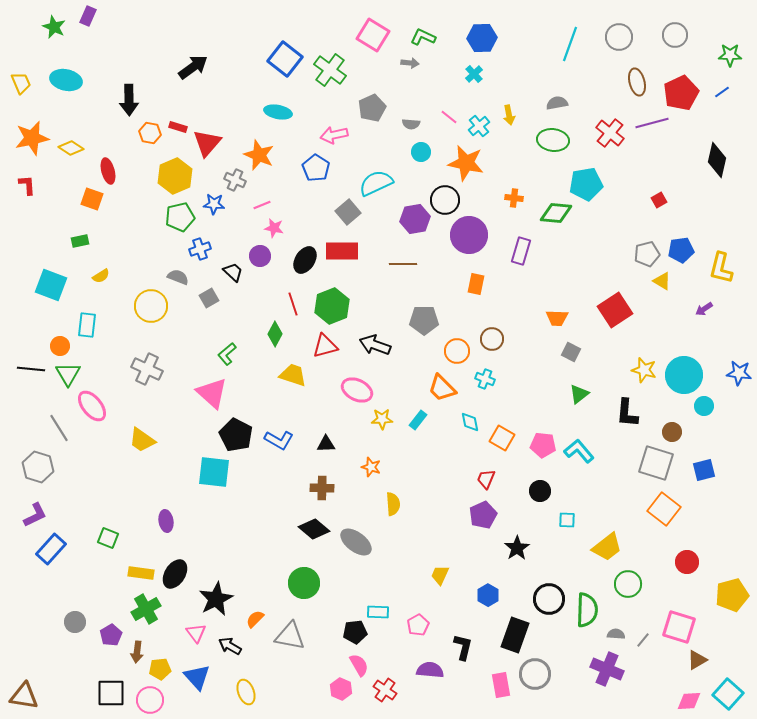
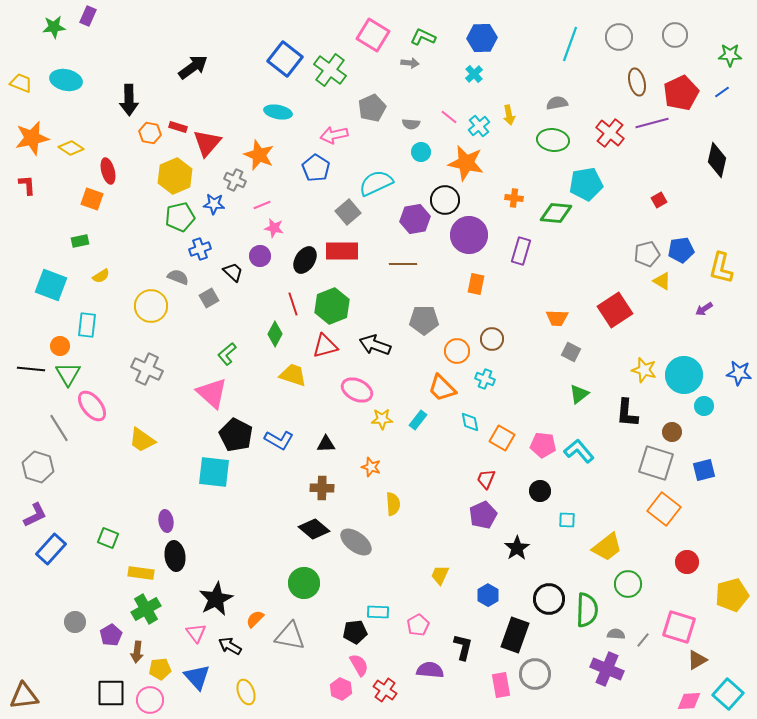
green star at (54, 27): rotated 30 degrees counterclockwise
yellow trapezoid at (21, 83): rotated 45 degrees counterclockwise
black ellipse at (175, 574): moved 18 px up; rotated 40 degrees counterclockwise
brown triangle at (24, 696): rotated 16 degrees counterclockwise
